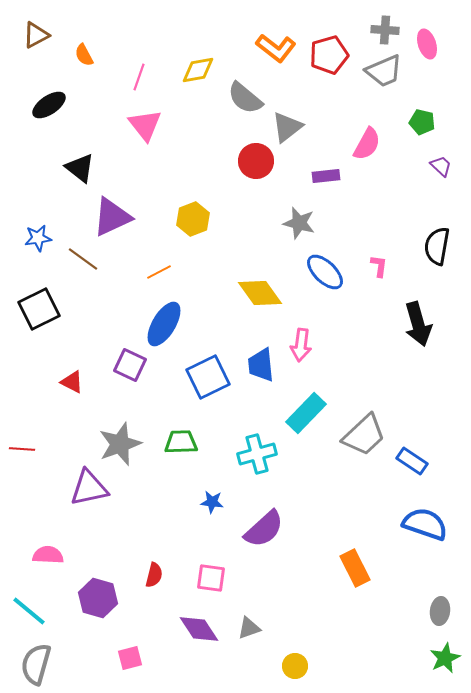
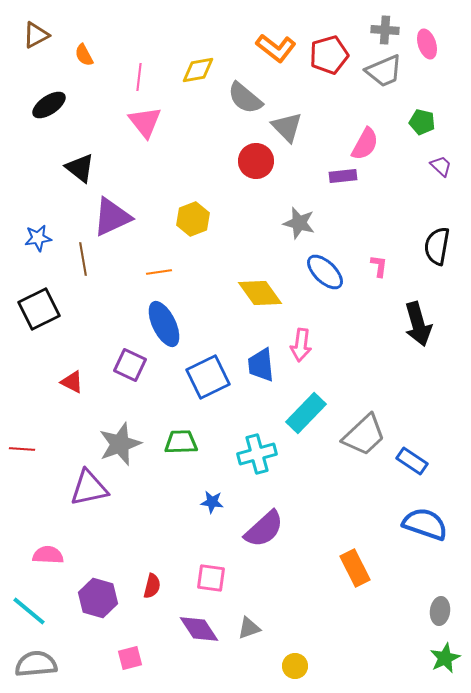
pink line at (139, 77): rotated 12 degrees counterclockwise
pink triangle at (145, 125): moved 3 px up
gray triangle at (287, 127): rotated 36 degrees counterclockwise
pink semicircle at (367, 144): moved 2 px left
purple rectangle at (326, 176): moved 17 px right
brown line at (83, 259): rotated 44 degrees clockwise
orange line at (159, 272): rotated 20 degrees clockwise
blue ellipse at (164, 324): rotated 57 degrees counterclockwise
red semicircle at (154, 575): moved 2 px left, 11 px down
gray semicircle at (36, 664): rotated 69 degrees clockwise
